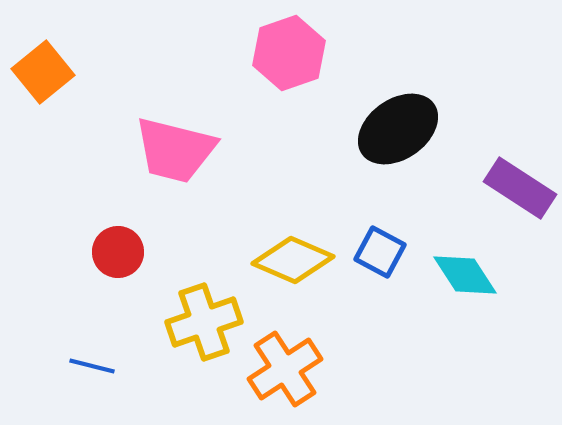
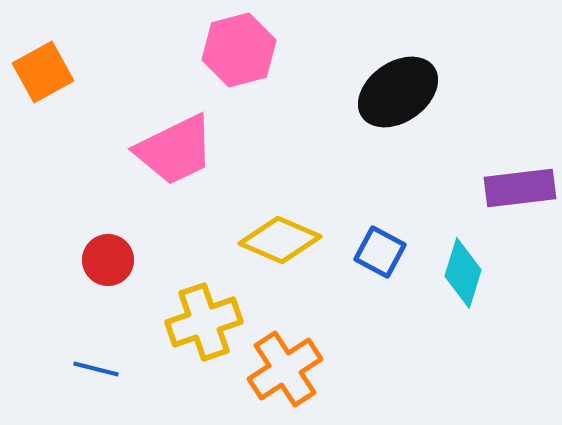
pink hexagon: moved 50 px left, 3 px up; rotated 4 degrees clockwise
orange square: rotated 10 degrees clockwise
black ellipse: moved 37 px up
pink trapezoid: rotated 40 degrees counterclockwise
purple rectangle: rotated 40 degrees counterclockwise
red circle: moved 10 px left, 8 px down
yellow diamond: moved 13 px left, 20 px up
cyan diamond: moved 2 px left, 2 px up; rotated 50 degrees clockwise
blue line: moved 4 px right, 3 px down
